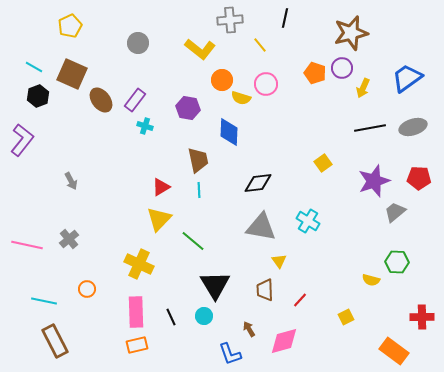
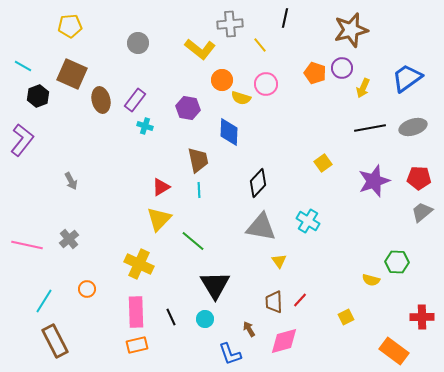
gray cross at (230, 20): moved 4 px down
yellow pentagon at (70, 26): rotated 20 degrees clockwise
brown star at (351, 33): moved 3 px up
cyan line at (34, 67): moved 11 px left, 1 px up
brown ellipse at (101, 100): rotated 25 degrees clockwise
black diamond at (258, 183): rotated 40 degrees counterclockwise
gray trapezoid at (395, 212): moved 27 px right
brown trapezoid at (265, 290): moved 9 px right, 12 px down
cyan line at (44, 301): rotated 70 degrees counterclockwise
cyan circle at (204, 316): moved 1 px right, 3 px down
